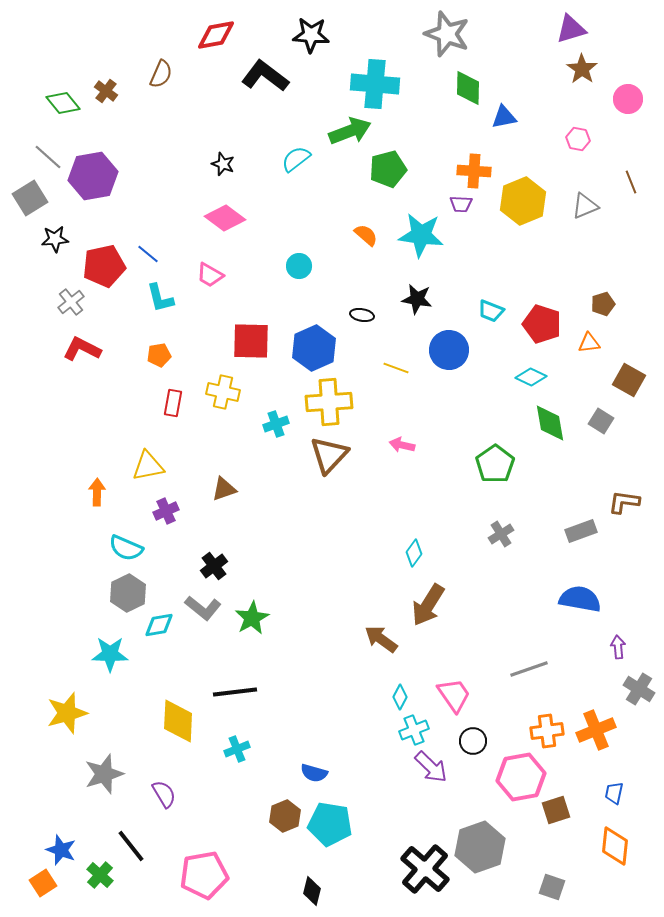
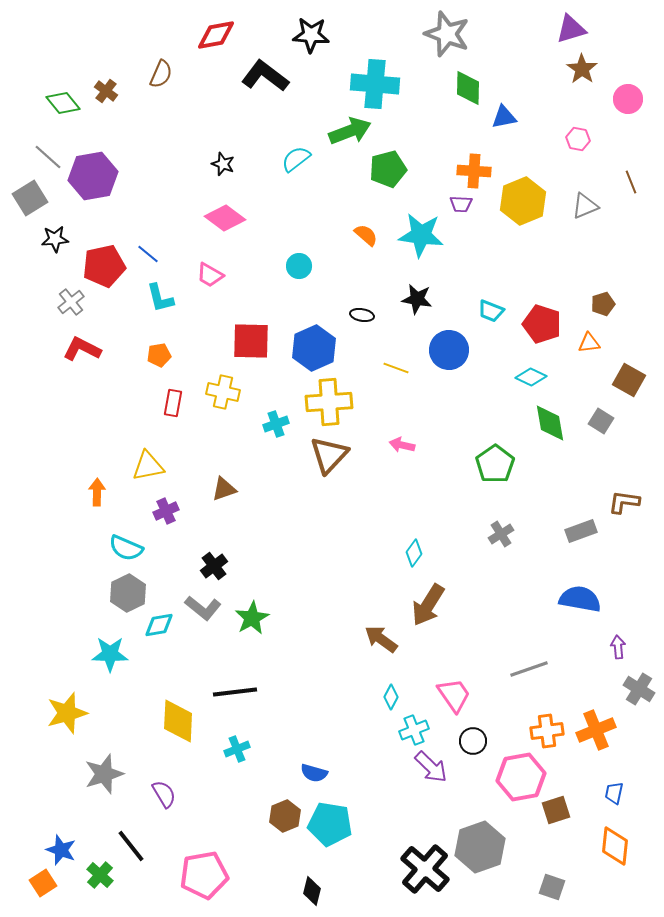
cyan diamond at (400, 697): moved 9 px left
